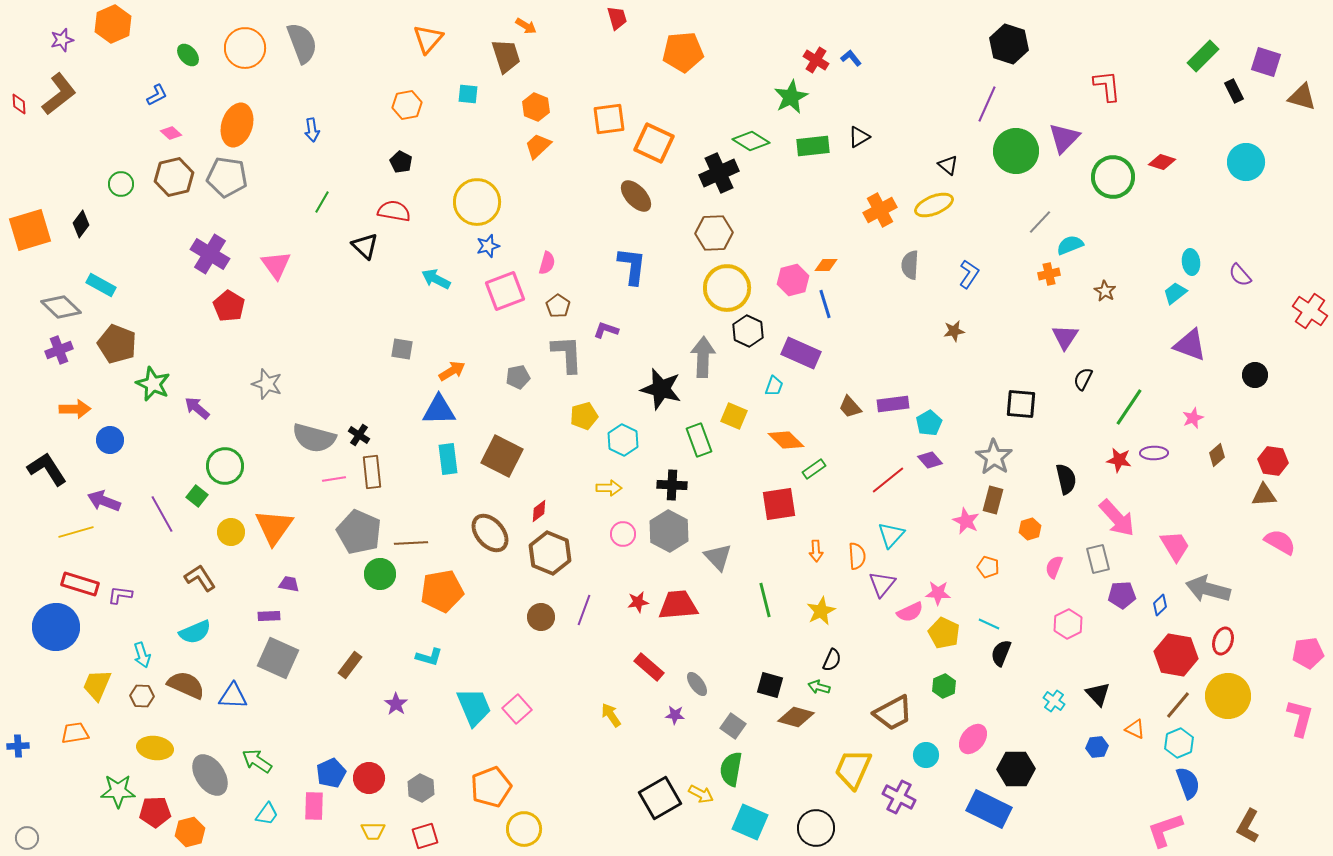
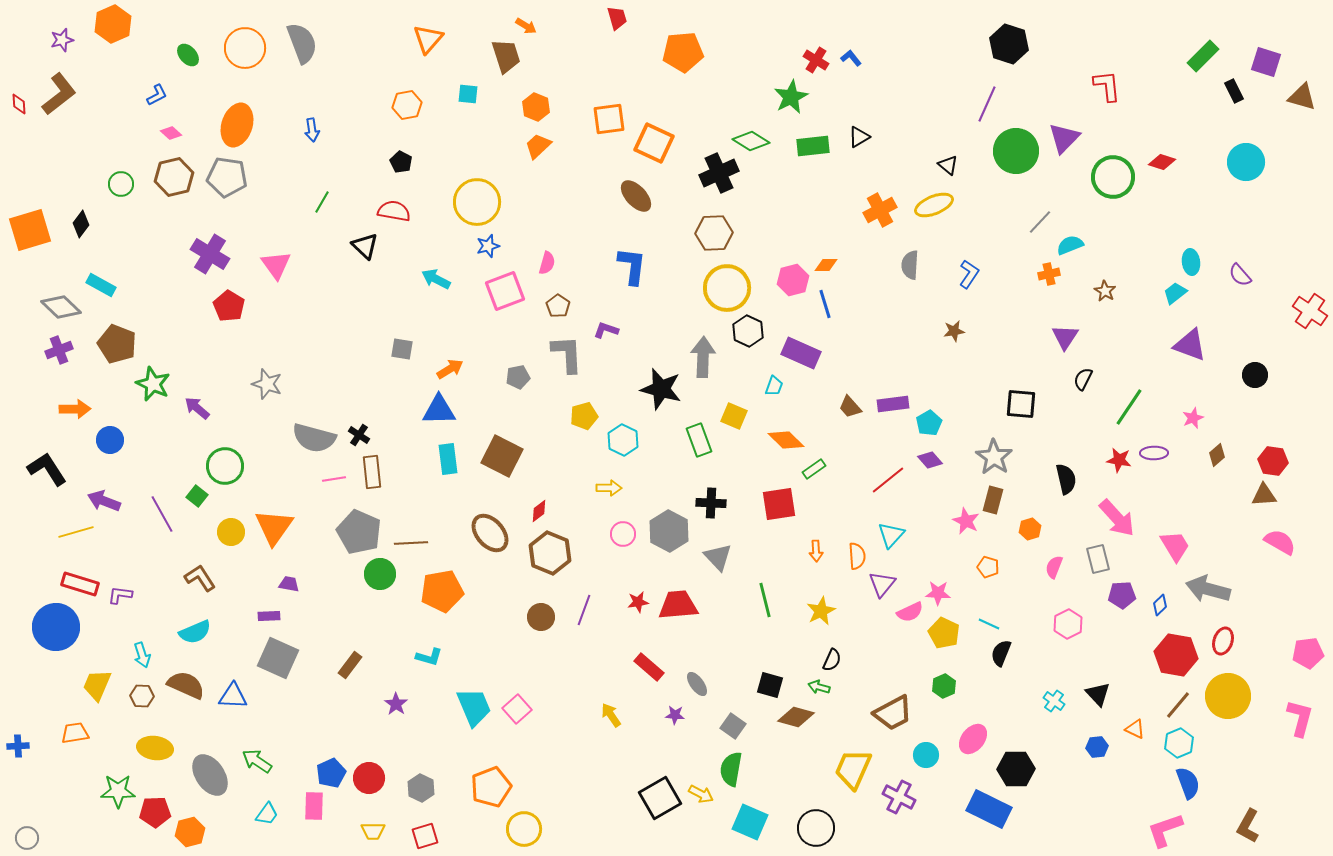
orange arrow at (452, 371): moved 2 px left, 2 px up
black cross at (672, 485): moved 39 px right, 18 px down
